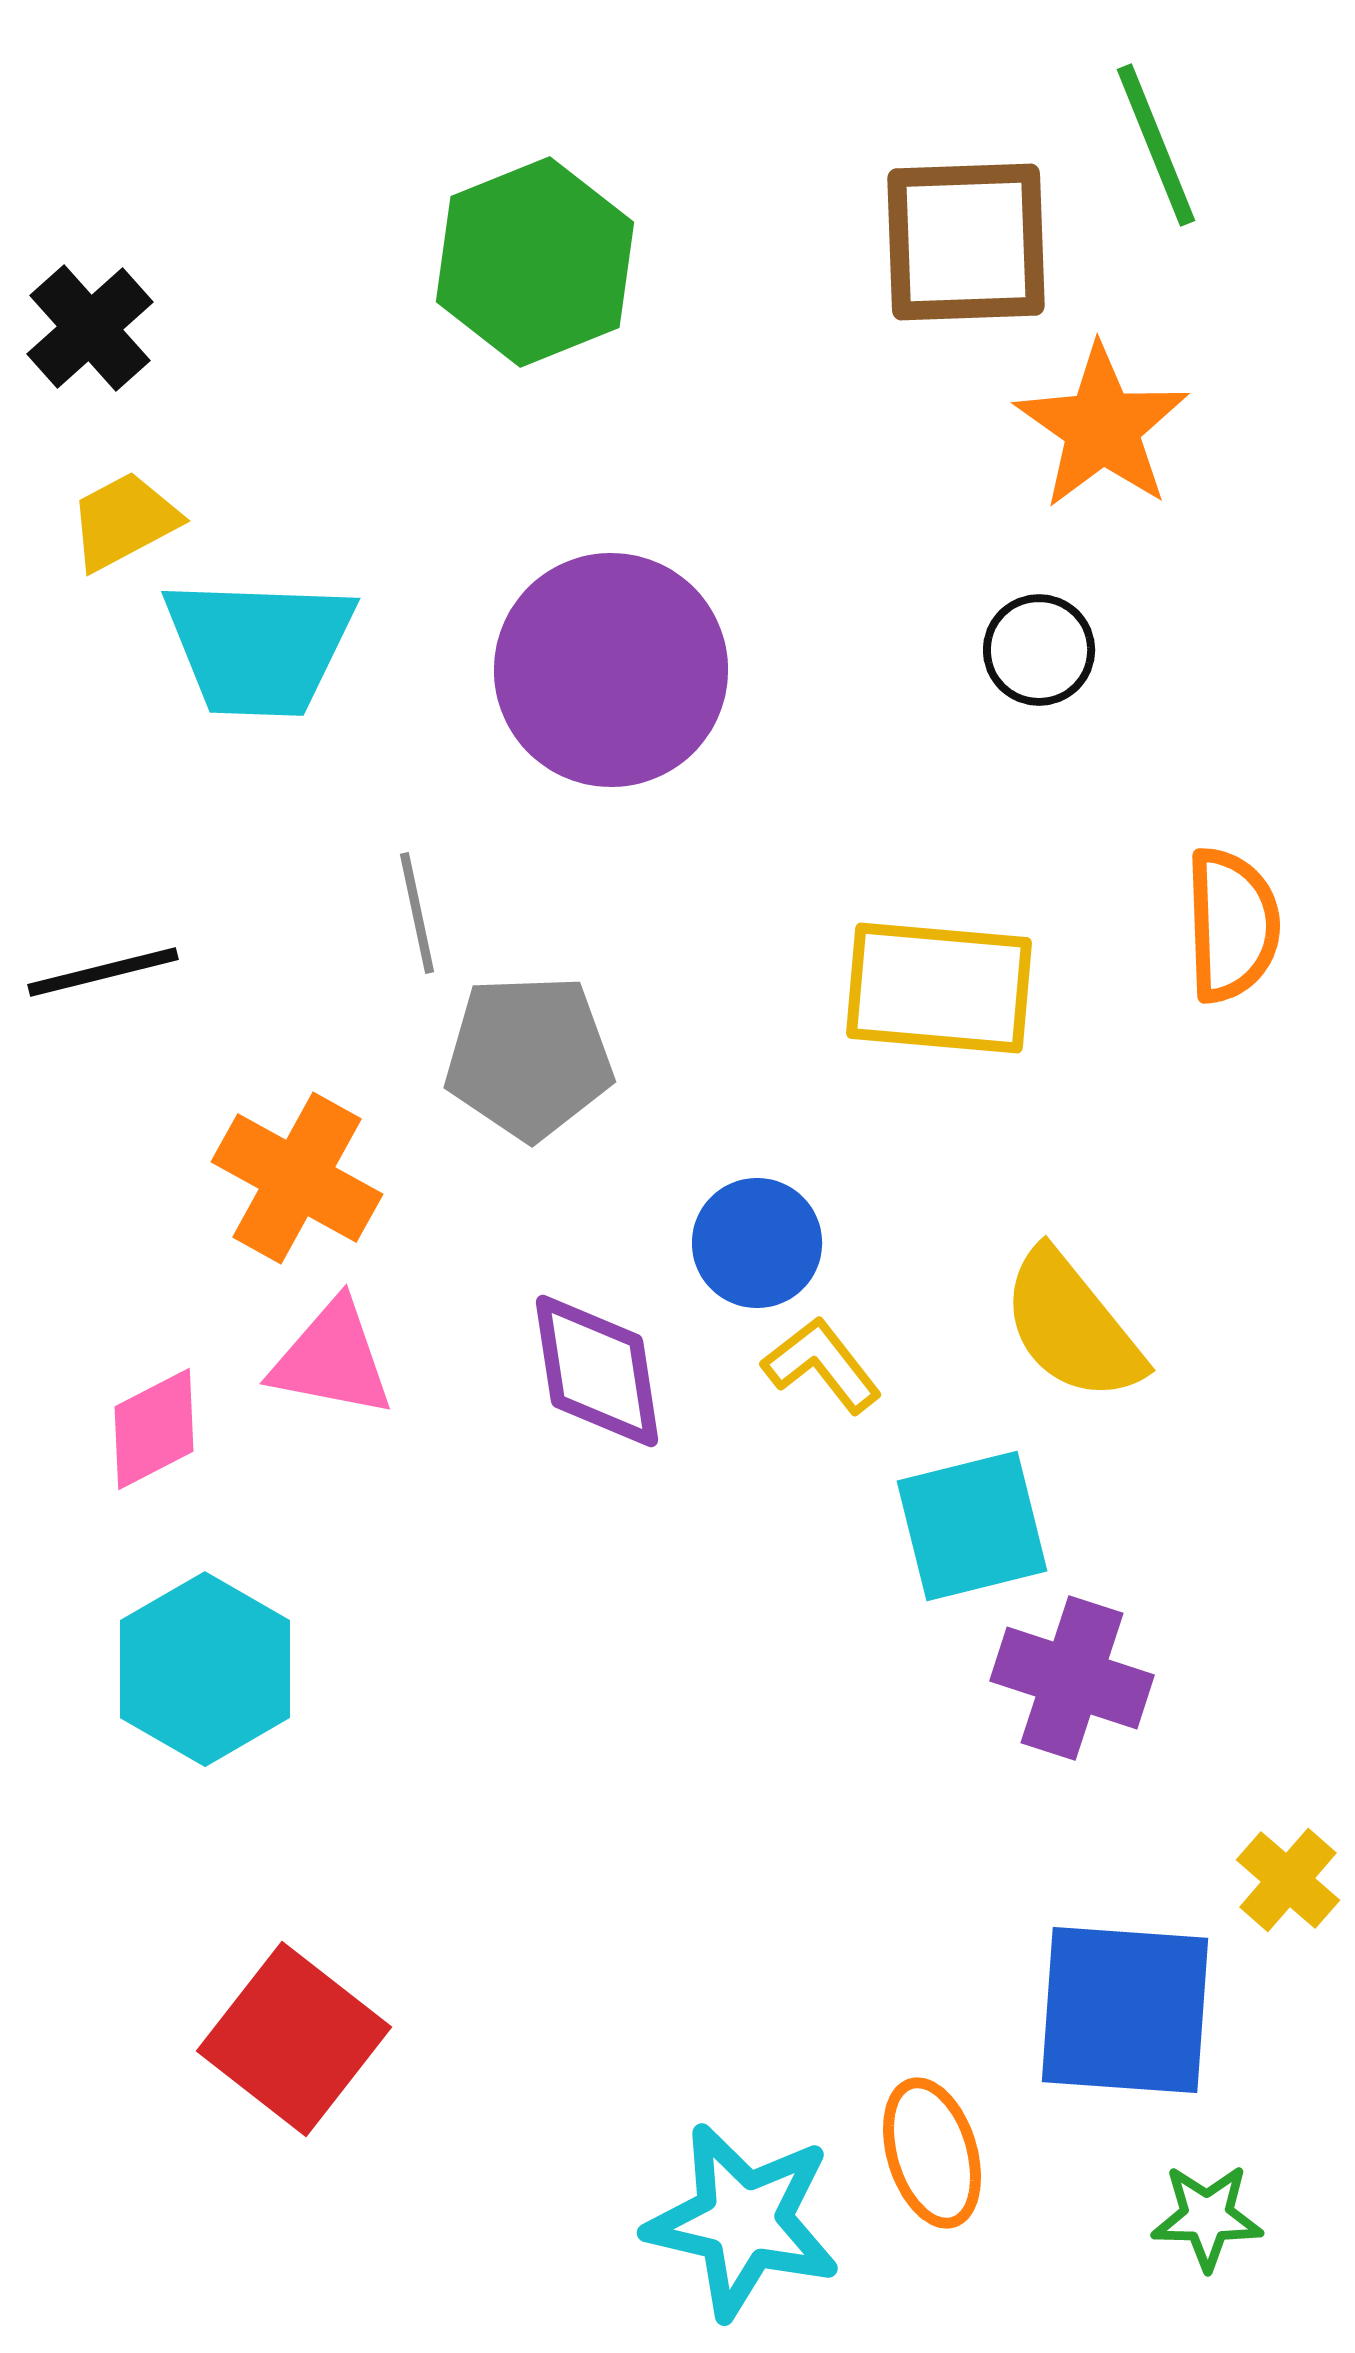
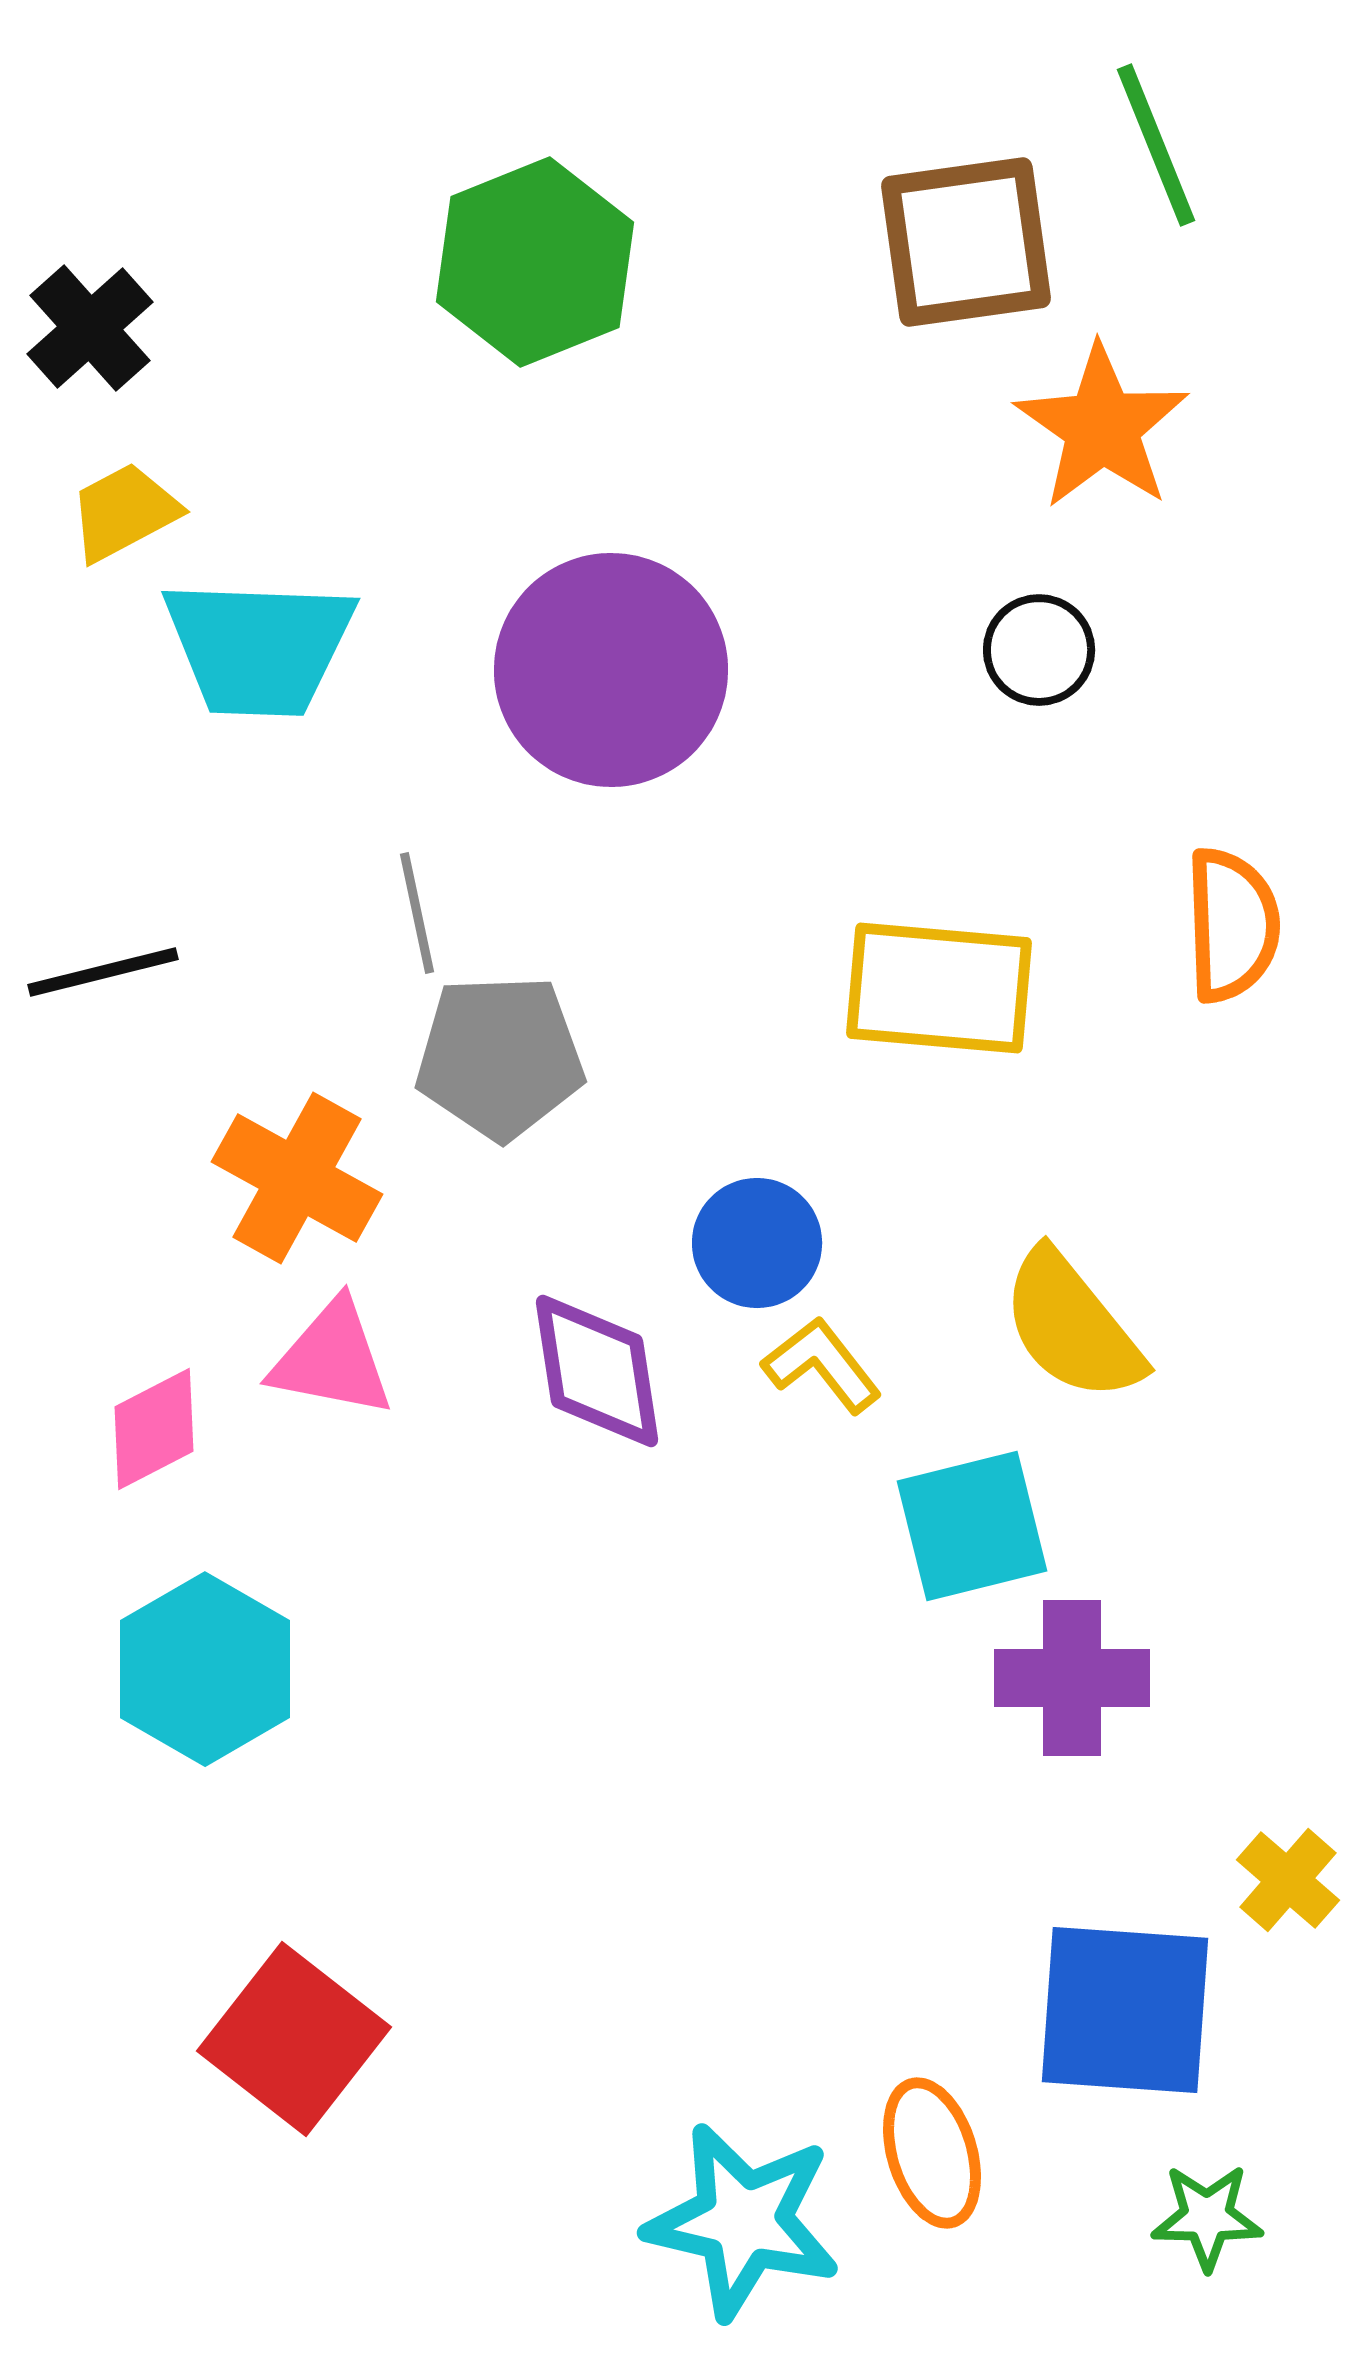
brown square: rotated 6 degrees counterclockwise
yellow trapezoid: moved 9 px up
gray pentagon: moved 29 px left
purple cross: rotated 18 degrees counterclockwise
